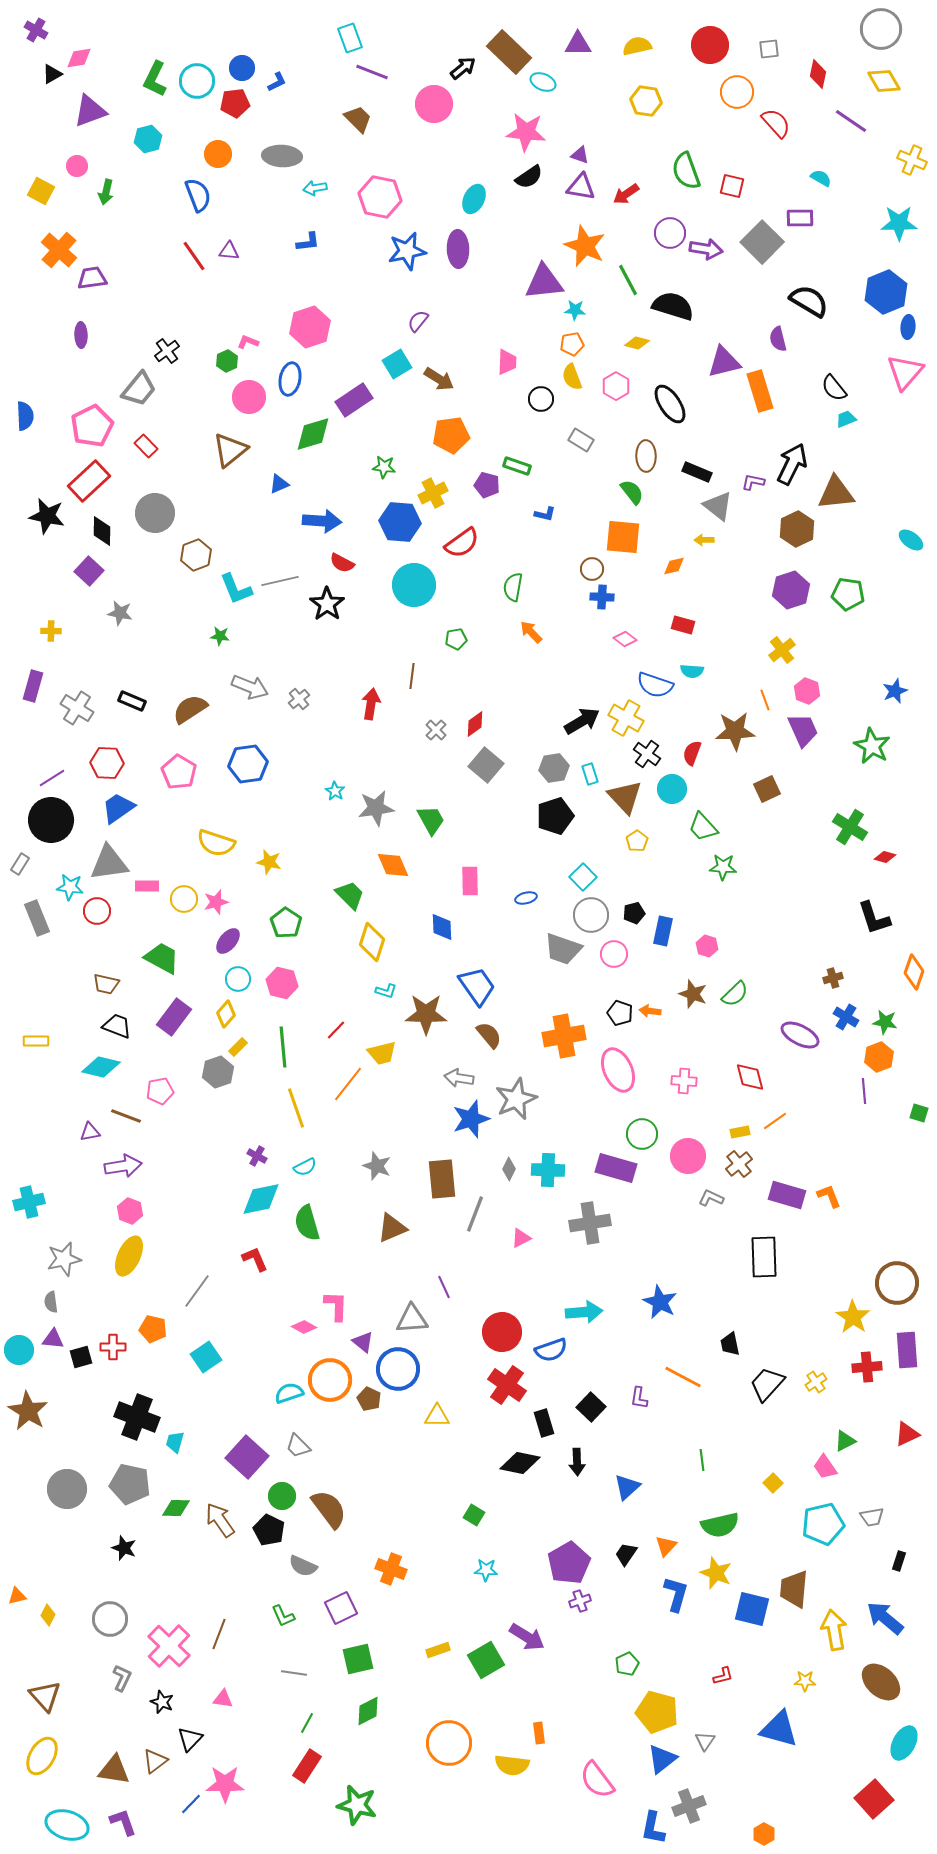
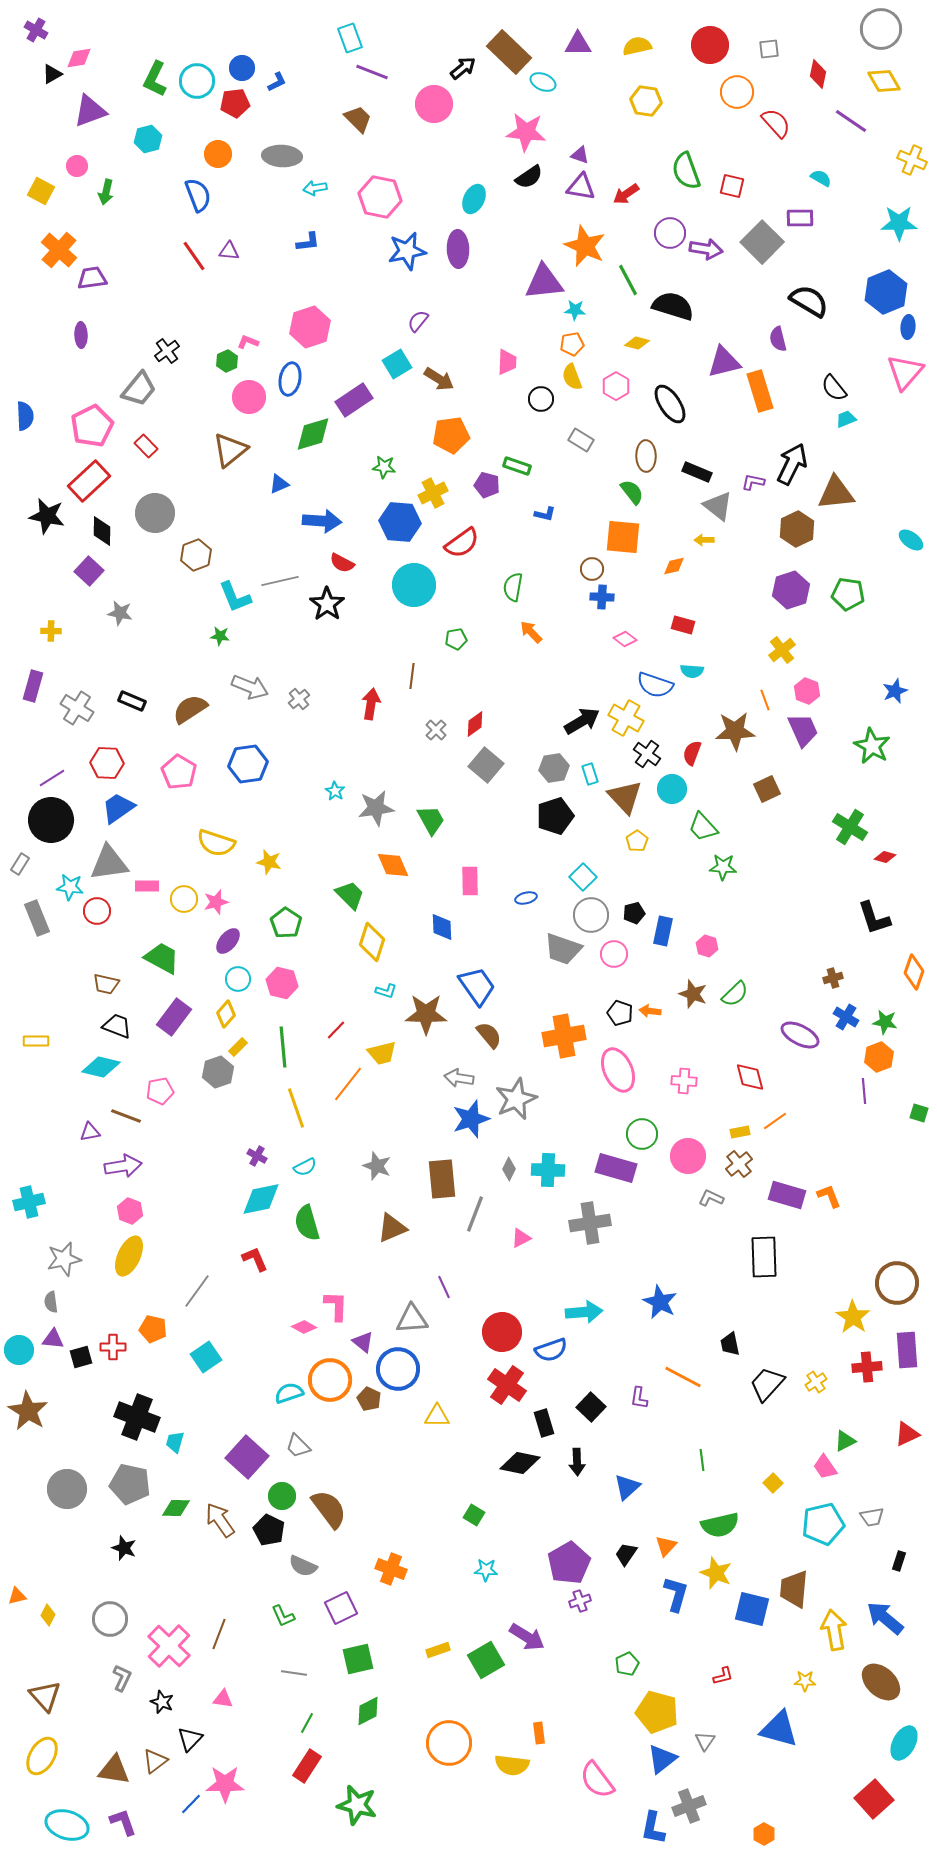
cyan L-shape at (236, 589): moved 1 px left, 8 px down
